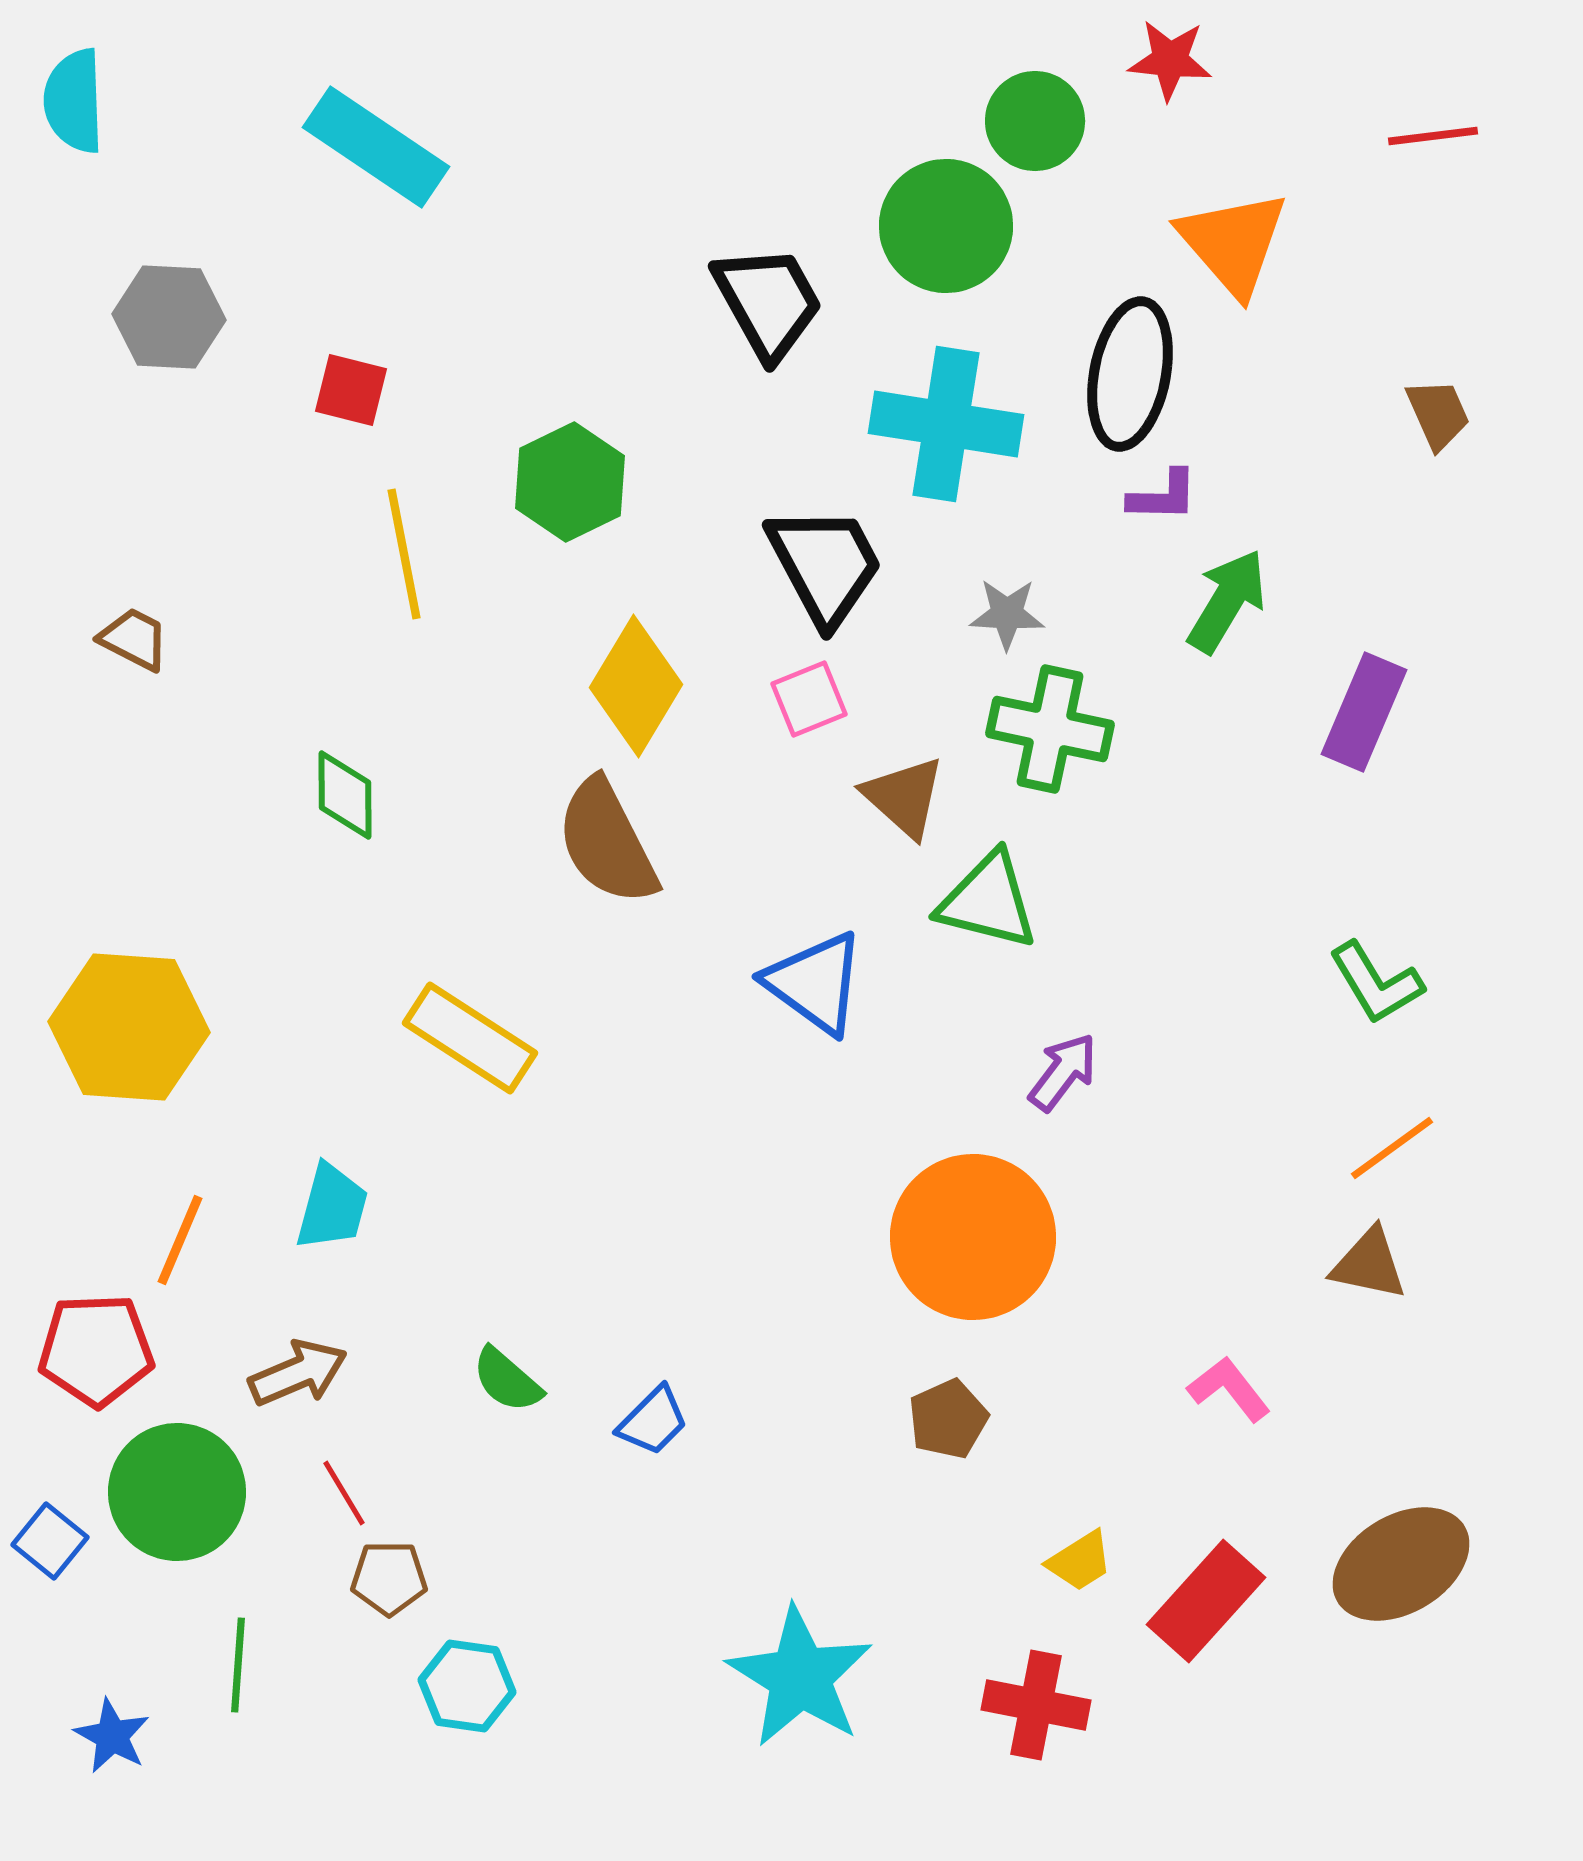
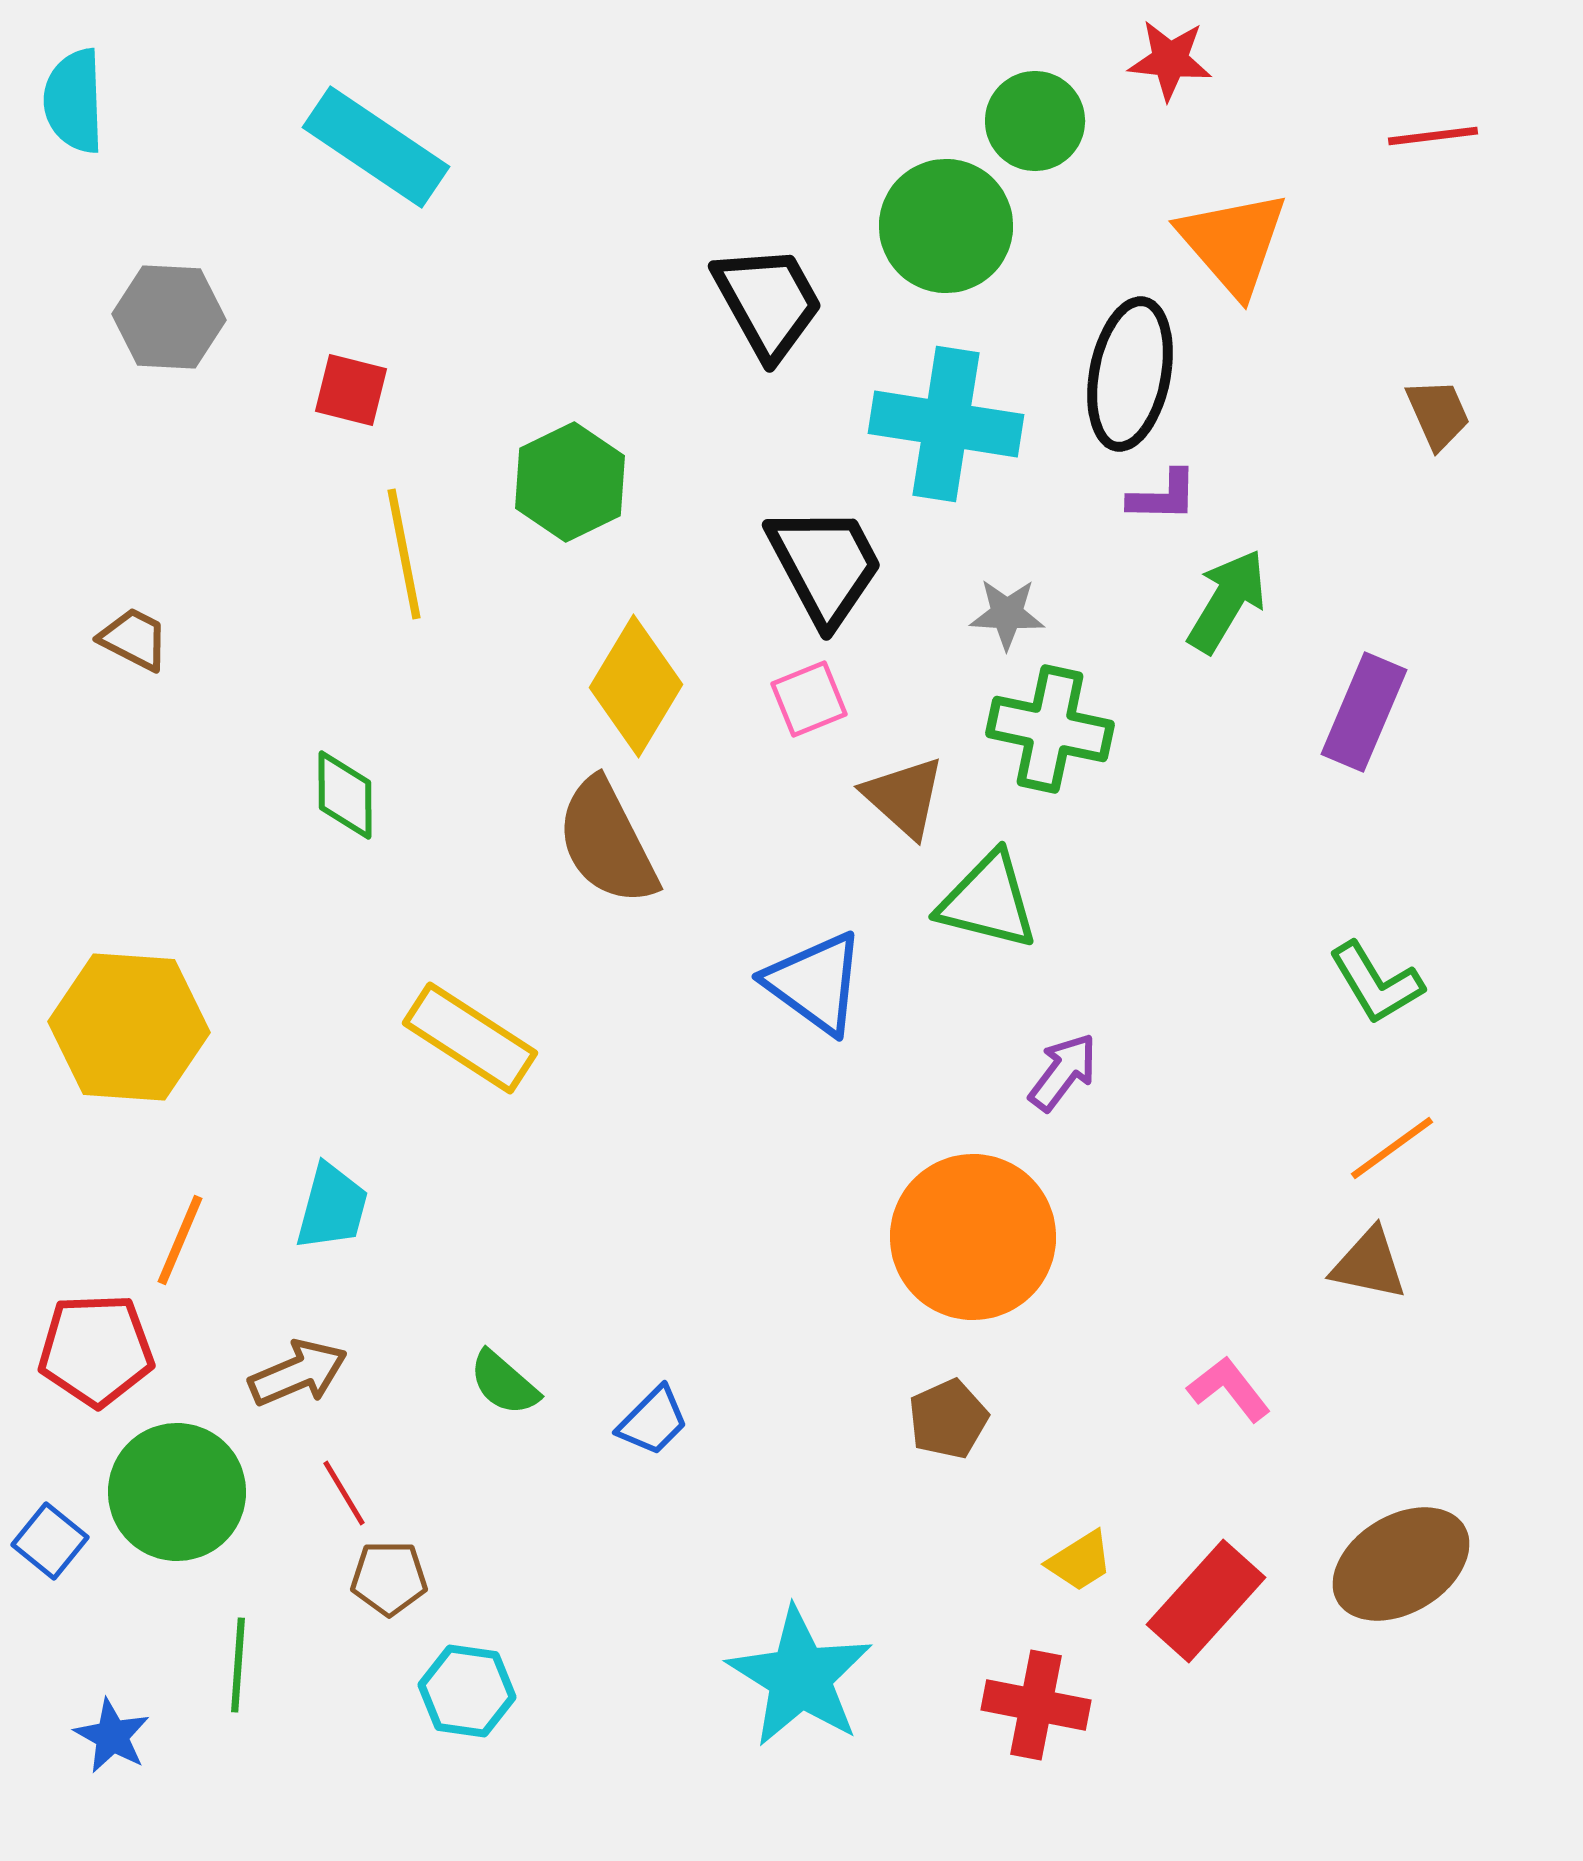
green semicircle at (507, 1380): moved 3 px left, 3 px down
cyan hexagon at (467, 1686): moved 5 px down
